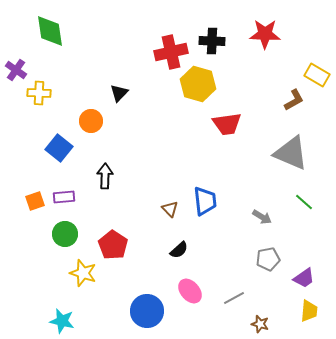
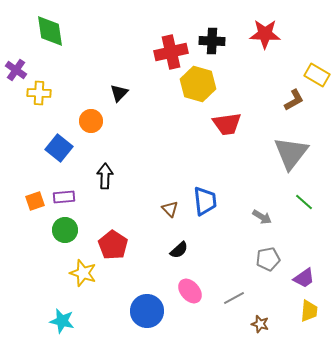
gray triangle: rotated 45 degrees clockwise
green circle: moved 4 px up
